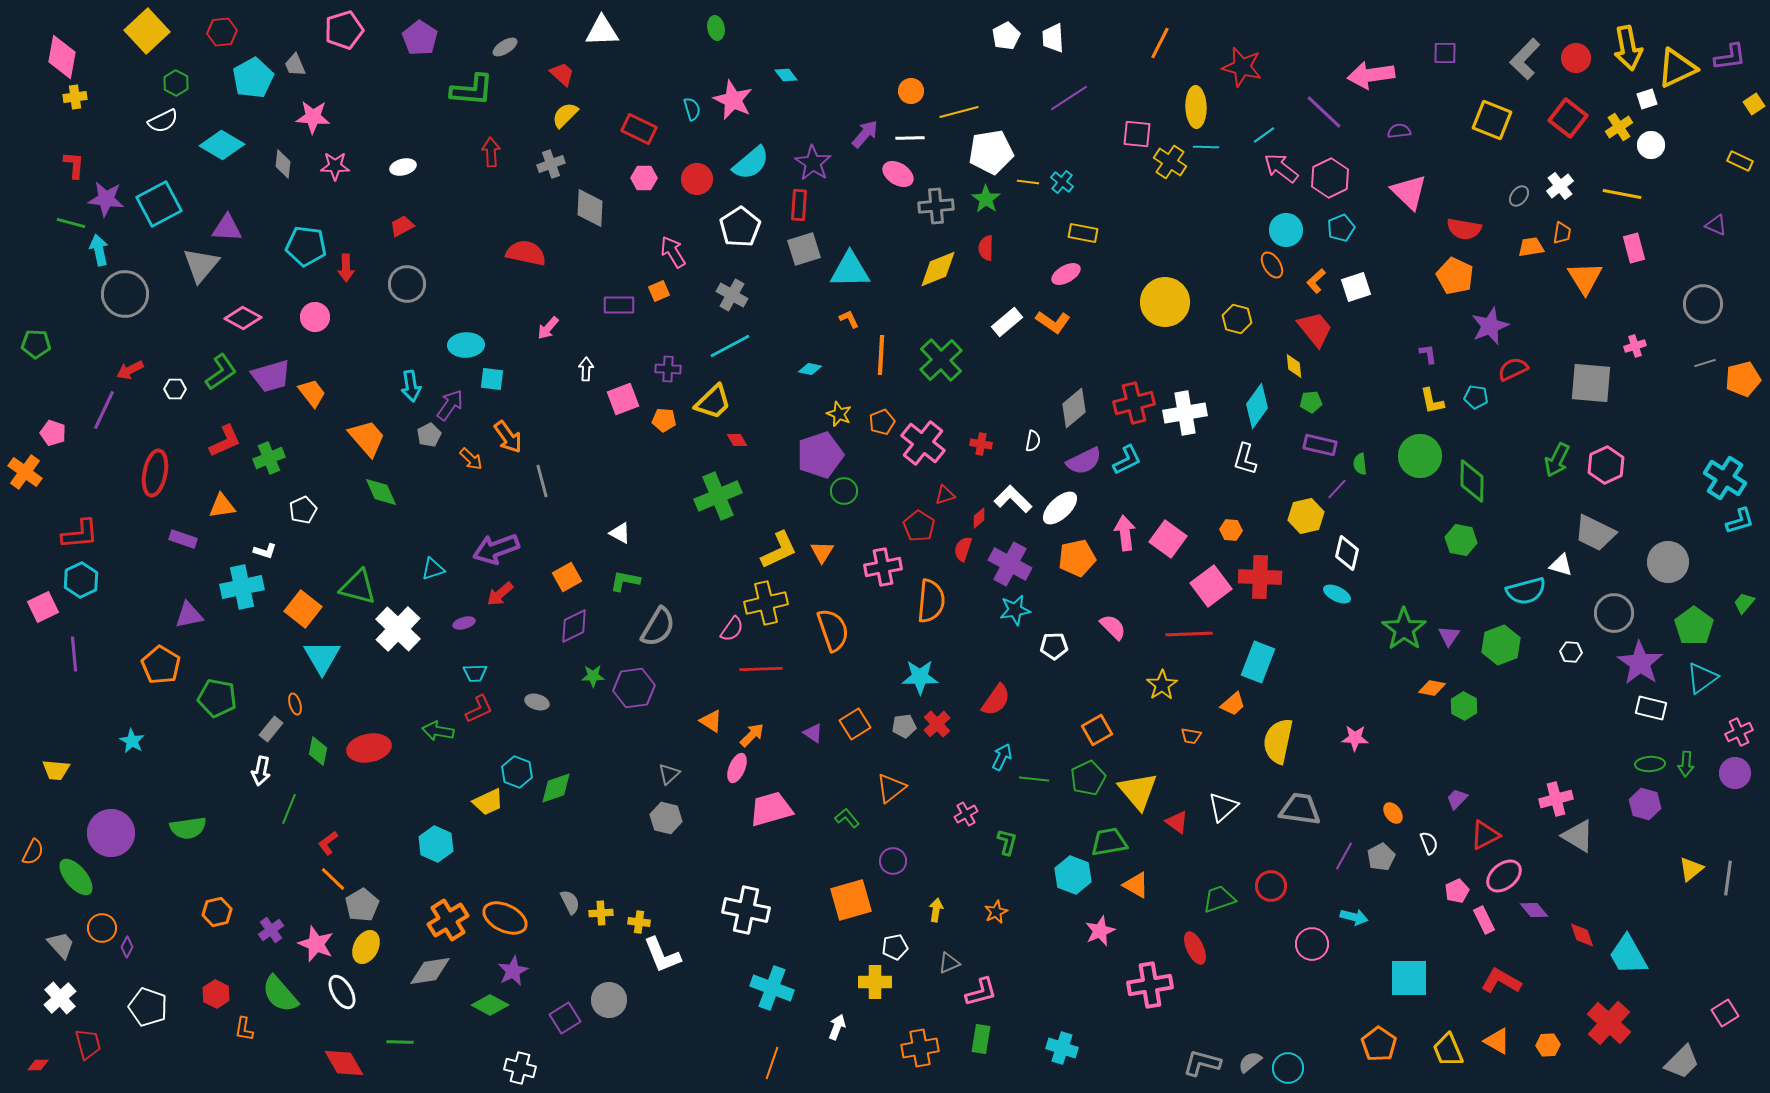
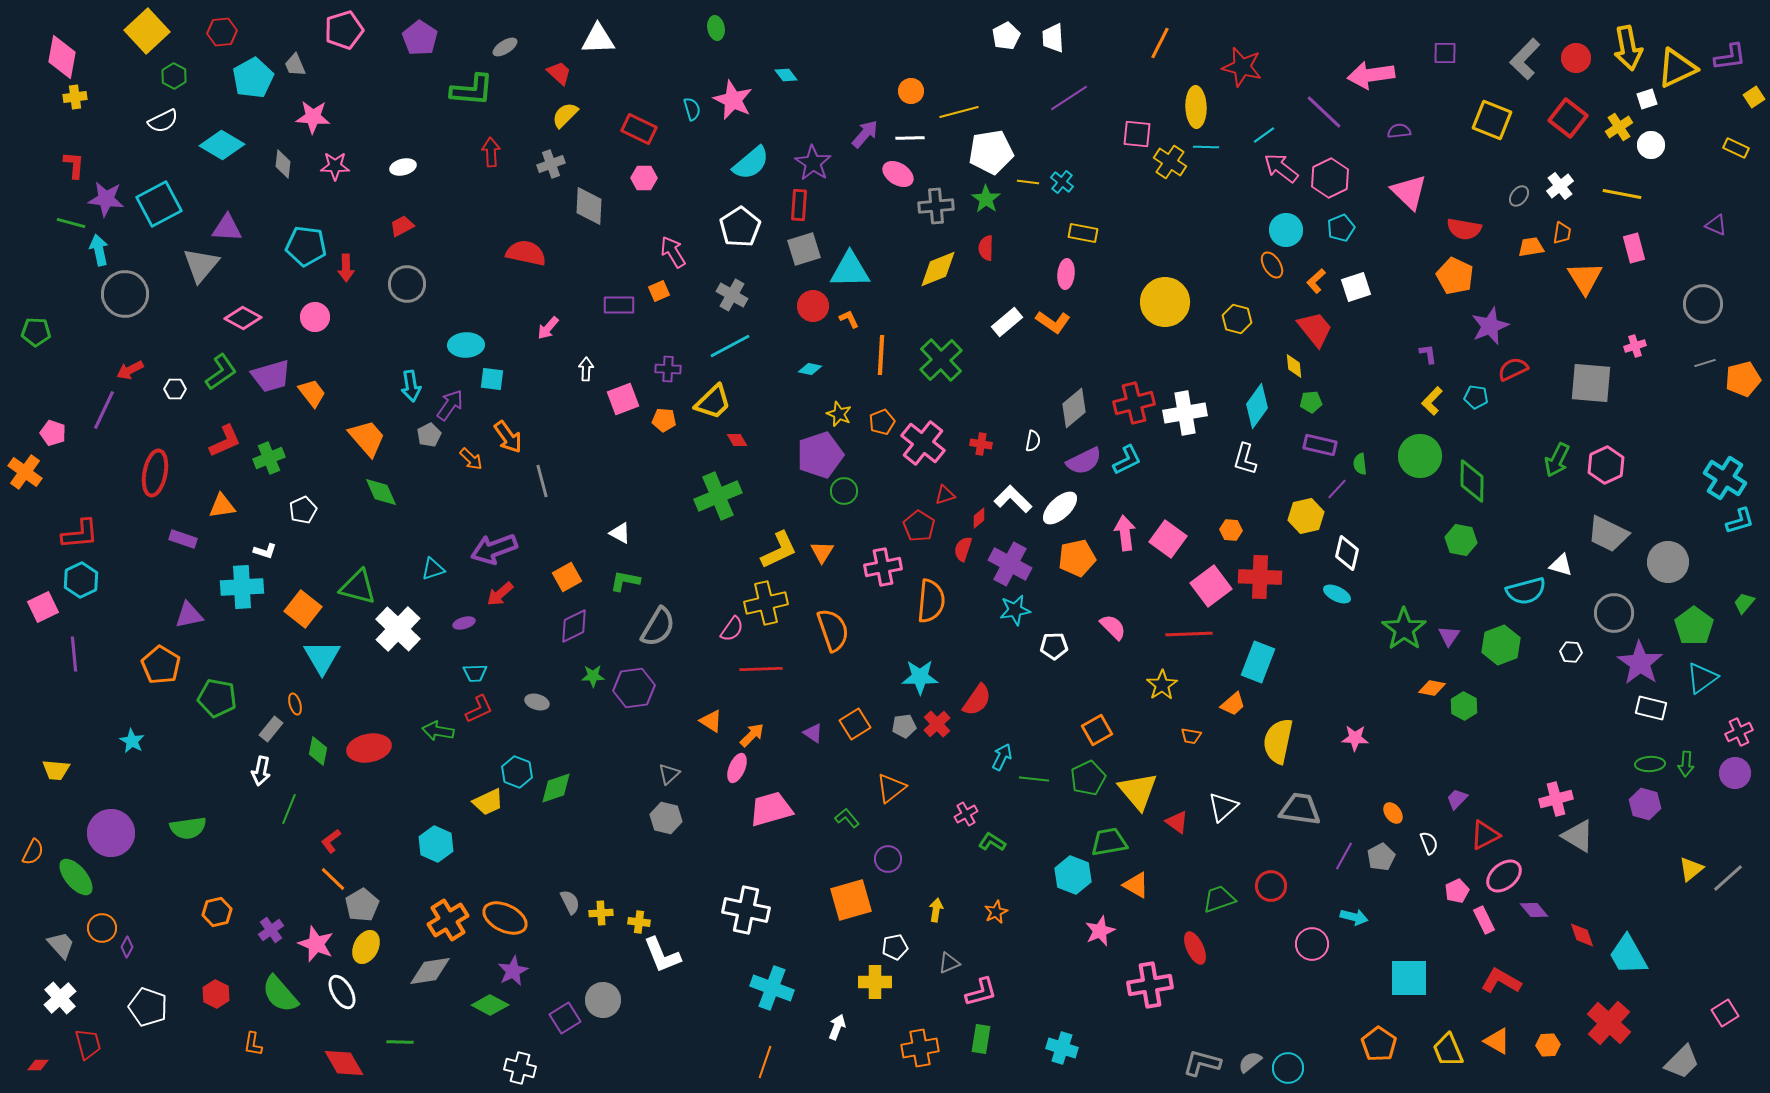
white triangle at (602, 31): moved 4 px left, 8 px down
red trapezoid at (562, 74): moved 3 px left, 1 px up
green hexagon at (176, 83): moved 2 px left, 7 px up
yellow square at (1754, 104): moved 7 px up
yellow rectangle at (1740, 161): moved 4 px left, 13 px up
red circle at (697, 179): moved 116 px right, 127 px down
gray diamond at (590, 208): moved 1 px left, 2 px up
pink ellipse at (1066, 274): rotated 56 degrees counterclockwise
green pentagon at (36, 344): moved 12 px up
yellow L-shape at (1432, 401): rotated 56 degrees clockwise
gray trapezoid at (1595, 533): moved 13 px right, 1 px down
purple arrow at (496, 549): moved 2 px left
cyan cross at (242, 587): rotated 9 degrees clockwise
red semicircle at (996, 700): moved 19 px left
green L-shape at (1007, 842): moved 15 px left; rotated 72 degrees counterclockwise
red L-shape at (328, 843): moved 3 px right, 2 px up
purple circle at (893, 861): moved 5 px left, 2 px up
gray line at (1728, 878): rotated 40 degrees clockwise
gray circle at (609, 1000): moved 6 px left
orange L-shape at (244, 1029): moved 9 px right, 15 px down
orange line at (772, 1063): moved 7 px left, 1 px up
